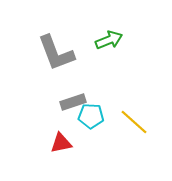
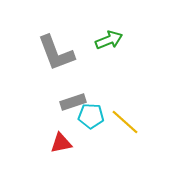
yellow line: moved 9 px left
